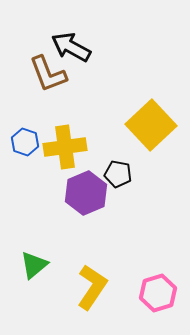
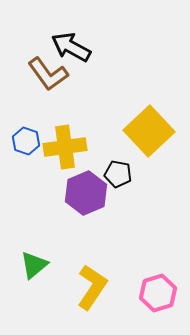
brown L-shape: rotated 15 degrees counterclockwise
yellow square: moved 2 px left, 6 px down
blue hexagon: moved 1 px right, 1 px up
